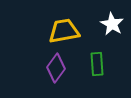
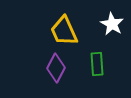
yellow trapezoid: rotated 104 degrees counterclockwise
purple diamond: rotated 8 degrees counterclockwise
